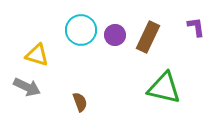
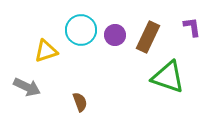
purple L-shape: moved 4 px left
yellow triangle: moved 9 px right, 4 px up; rotated 35 degrees counterclockwise
green triangle: moved 4 px right, 11 px up; rotated 6 degrees clockwise
